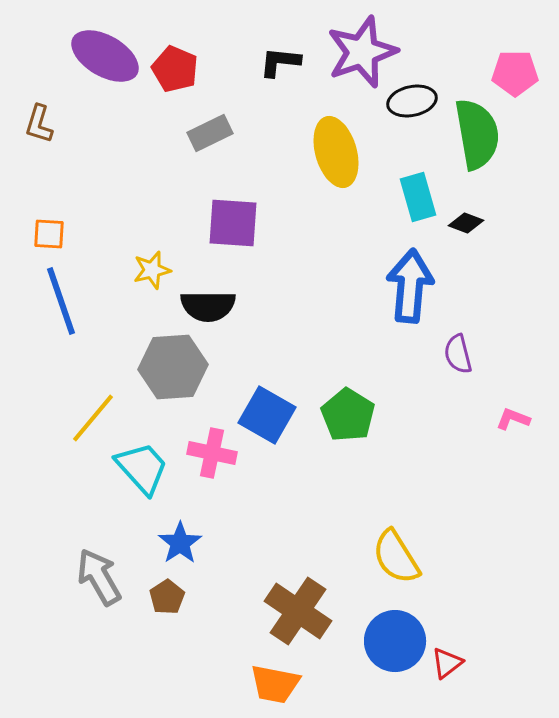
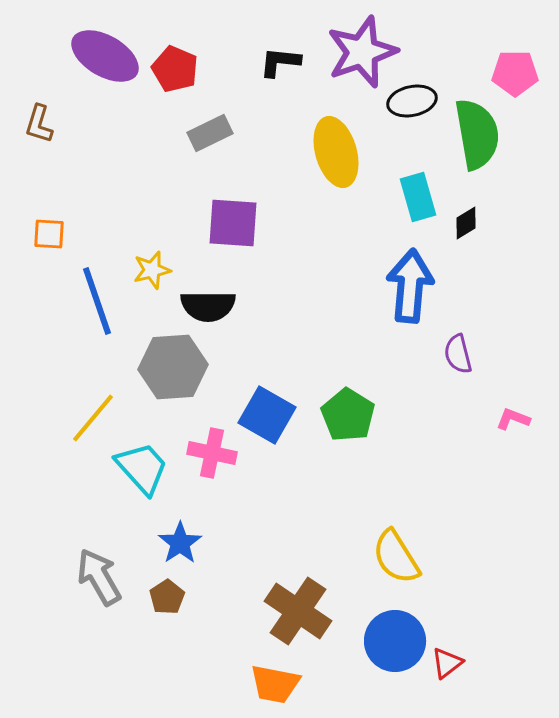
black diamond: rotated 52 degrees counterclockwise
blue line: moved 36 px right
